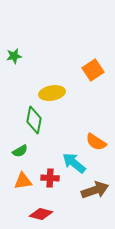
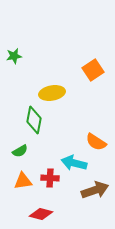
cyan arrow: rotated 25 degrees counterclockwise
